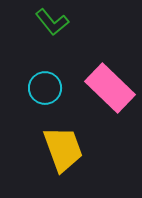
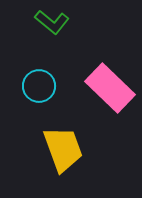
green L-shape: rotated 12 degrees counterclockwise
cyan circle: moved 6 px left, 2 px up
